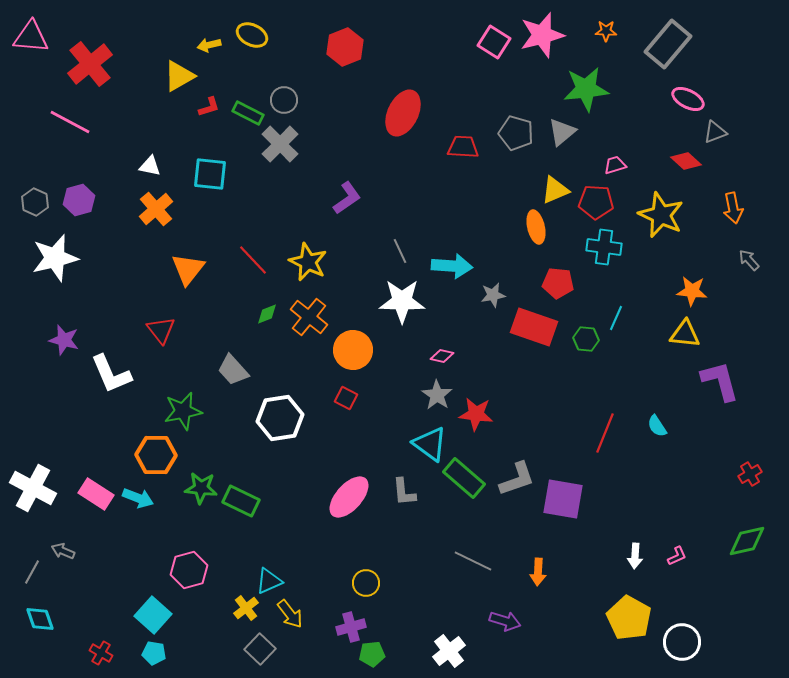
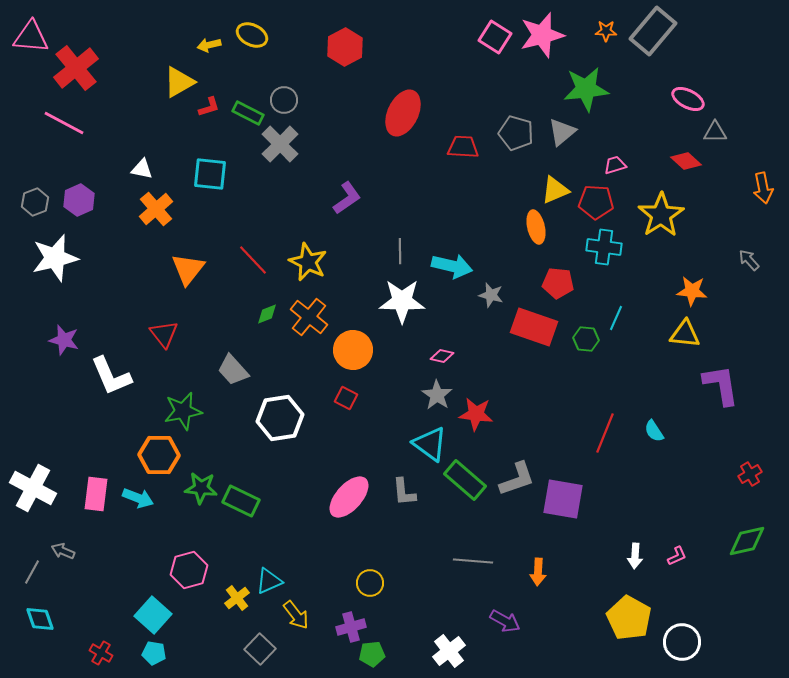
pink square at (494, 42): moved 1 px right, 5 px up
gray rectangle at (668, 44): moved 15 px left, 13 px up
red hexagon at (345, 47): rotated 6 degrees counterclockwise
red cross at (90, 64): moved 14 px left, 4 px down
yellow triangle at (179, 76): moved 6 px down
pink line at (70, 122): moved 6 px left, 1 px down
gray triangle at (715, 132): rotated 20 degrees clockwise
white triangle at (150, 166): moved 8 px left, 3 px down
purple hexagon at (79, 200): rotated 8 degrees counterclockwise
gray hexagon at (35, 202): rotated 16 degrees clockwise
orange arrow at (733, 208): moved 30 px right, 20 px up
yellow star at (661, 215): rotated 15 degrees clockwise
gray line at (400, 251): rotated 25 degrees clockwise
cyan arrow at (452, 266): rotated 9 degrees clockwise
gray star at (493, 295): moved 2 px left; rotated 25 degrees clockwise
red triangle at (161, 330): moved 3 px right, 4 px down
white L-shape at (111, 374): moved 2 px down
purple L-shape at (720, 381): moved 1 px right, 4 px down; rotated 6 degrees clockwise
cyan semicircle at (657, 426): moved 3 px left, 5 px down
orange hexagon at (156, 455): moved 3 px right
green rectangle at (464, 478): moved 1 px right, 2 px down
pink rectangle at (96, 494): rotated 64 degrees clockwise
gray line at (473, 561): rotated 21 degrees counterclockwise
yellow circle at (366, 583): moved 4 px right
yellow cross at (246, 608): moved 9 px left, 10 px up
yellow arrow at (290, 614): moved 6 px right, 1 px down
purple arrow at (505, 621): rotated 12 degrees clockwise
